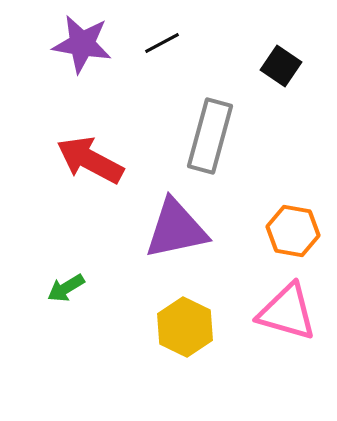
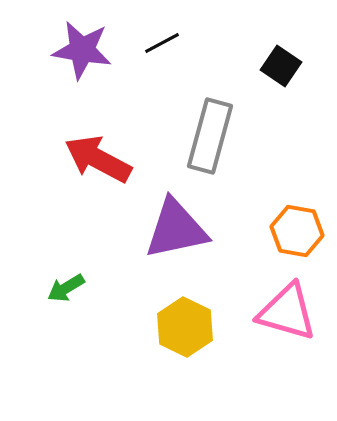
purple star: moved 6 px down
red arrow: moved 8 px right, 1 px up
orange hexagon: moved 4 px right
